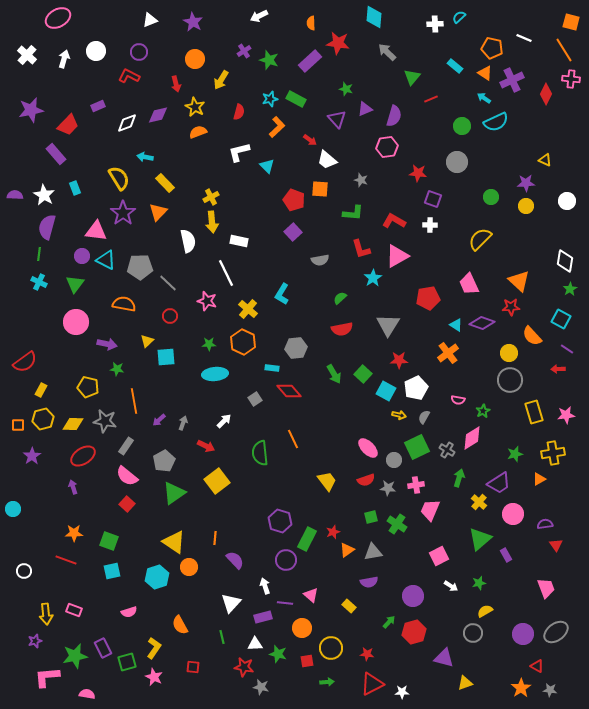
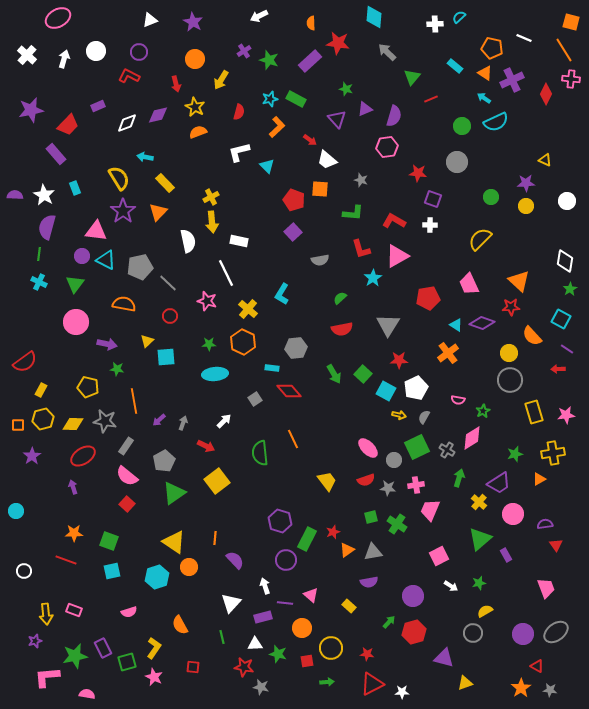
purple star at (123, 213): moved 2 px up
gray pentagon at (140, 267): rotated 10 degrees counterclockwise
cyan circle at (13, 509): moved 3 px right, 2 px down
